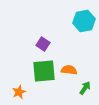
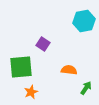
green square: moved 23 px left, 4 px up
green arrow: moved 1 px right
orange star: moved 12 px right
